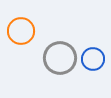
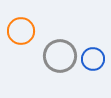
gray circle: moved 2 px up
